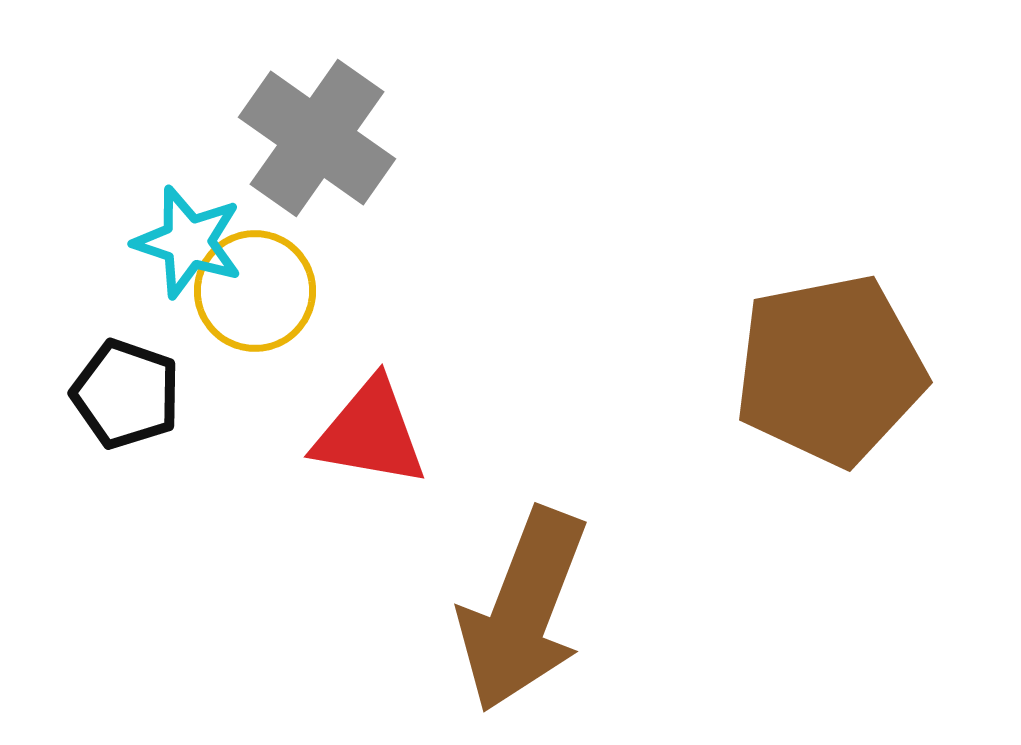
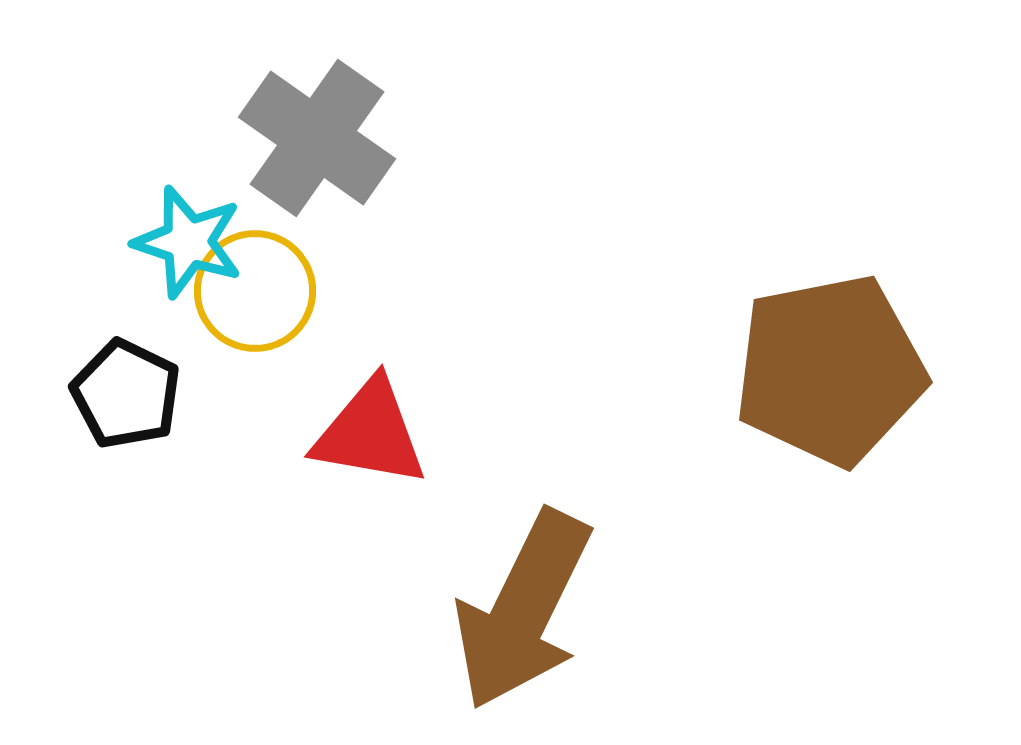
black pentagon: rotated 7 degrees clockwise
brown arrow: rotated 5 degrees clockwise
